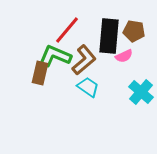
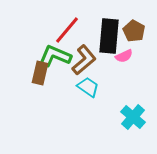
brown pentagon: rotated 20 degrees clockwise
cyan cross: moved 8 px left, 25 px down
